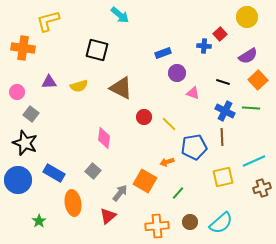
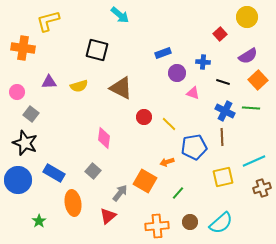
blue cross at (204, 46): moved 1 px left, 16 px down
